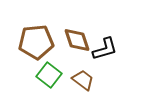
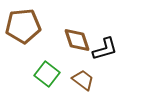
brown pentagon: moved 13 px left, 16 px up
green square: moved 2 px left, 1 px up
